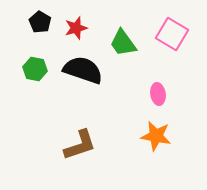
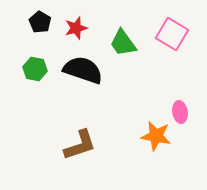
pink ellipse: moved 22 px right, 18 px down
